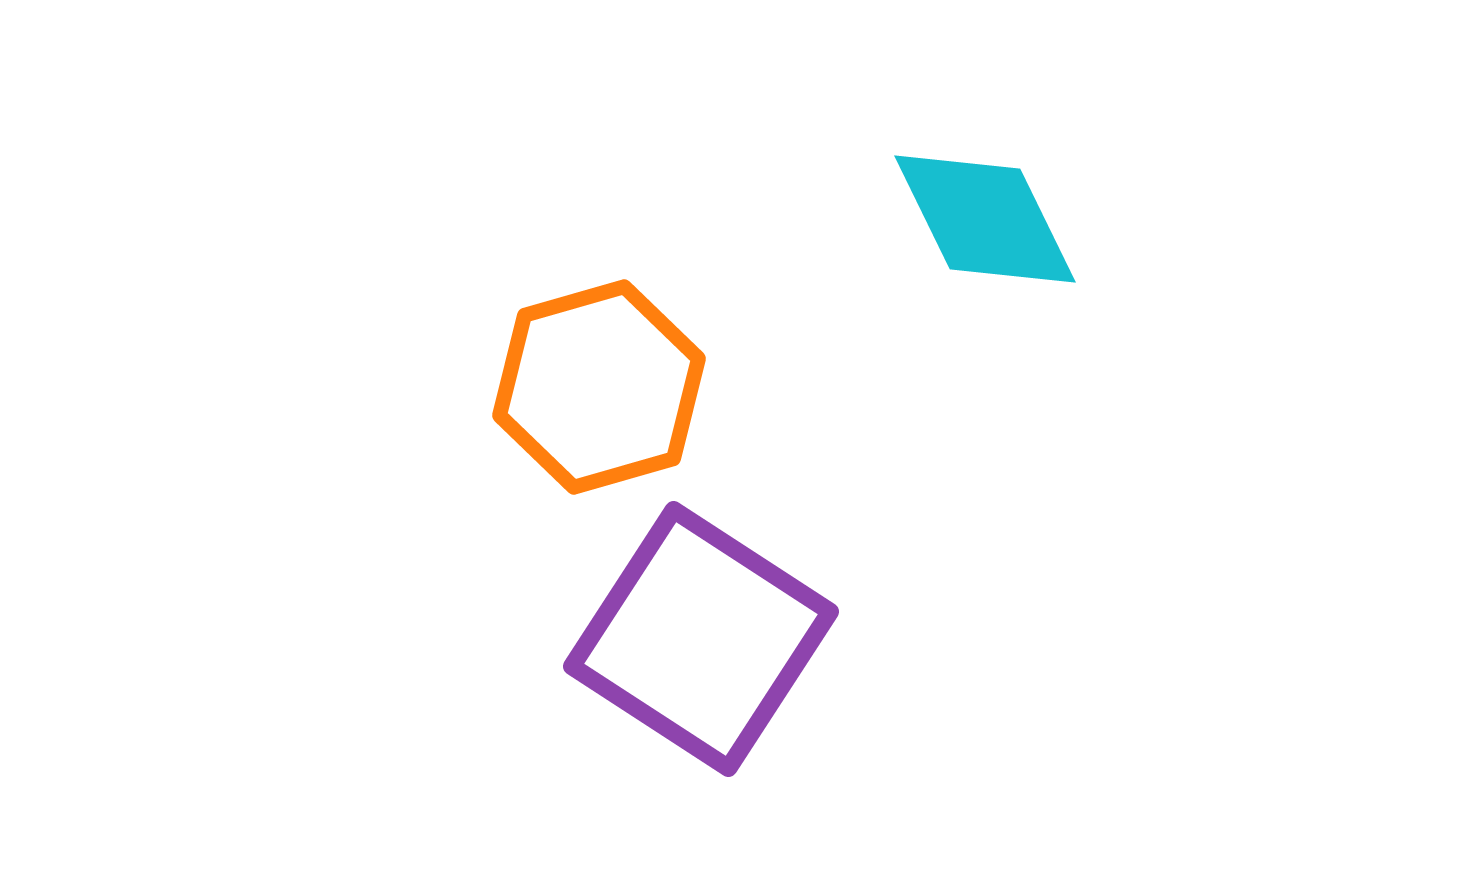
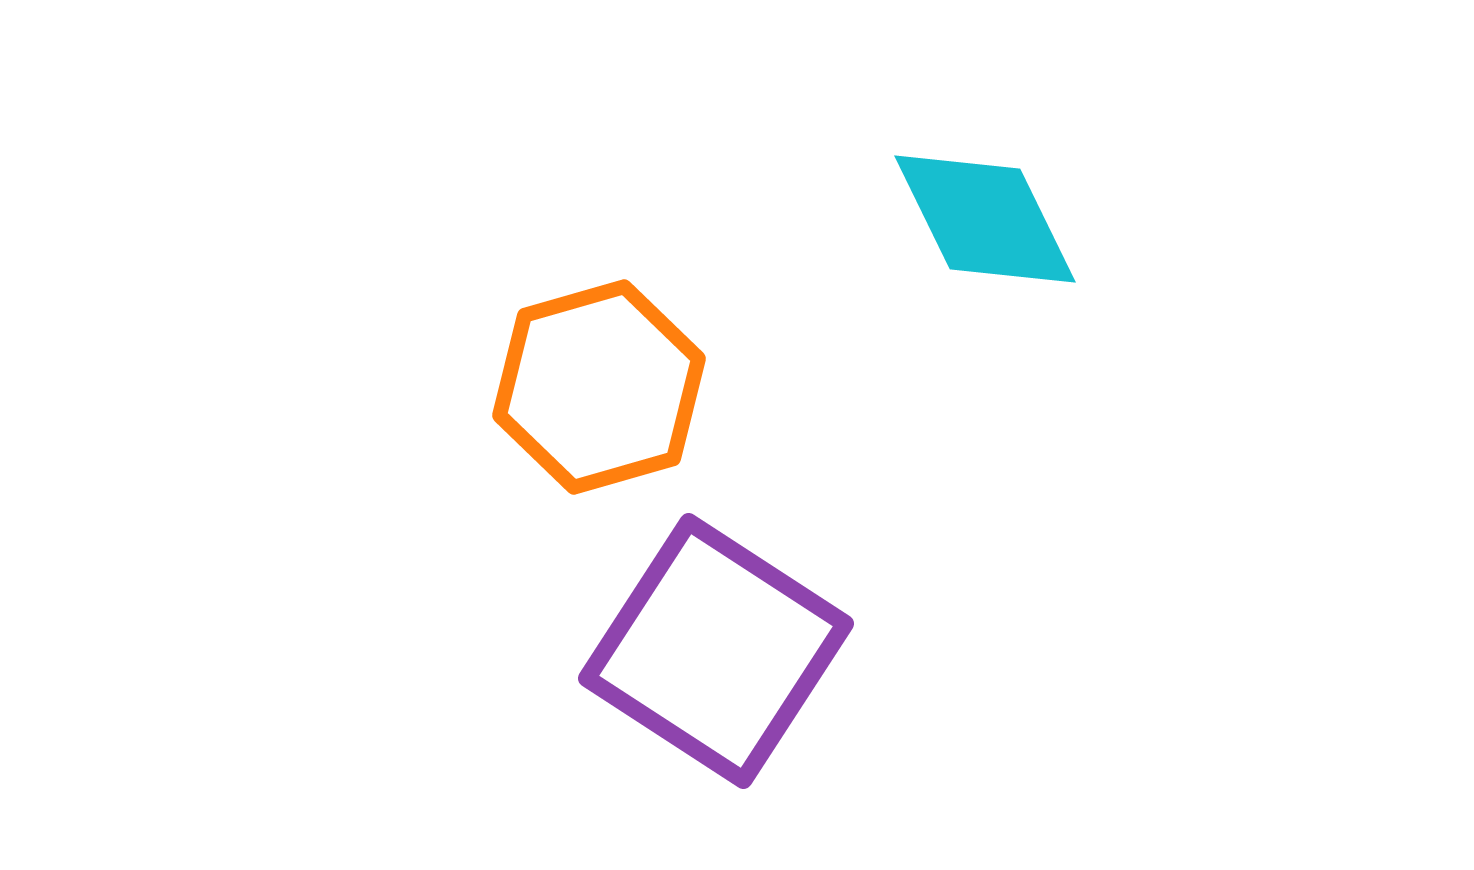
purple square: moved 15 px right, 12 px down
